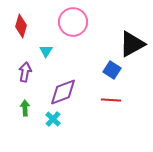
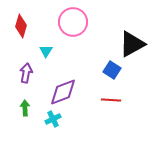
purple arrow: moved 1 px right, 1 px down
cyan cross: rotated 21 degrees clockwise
